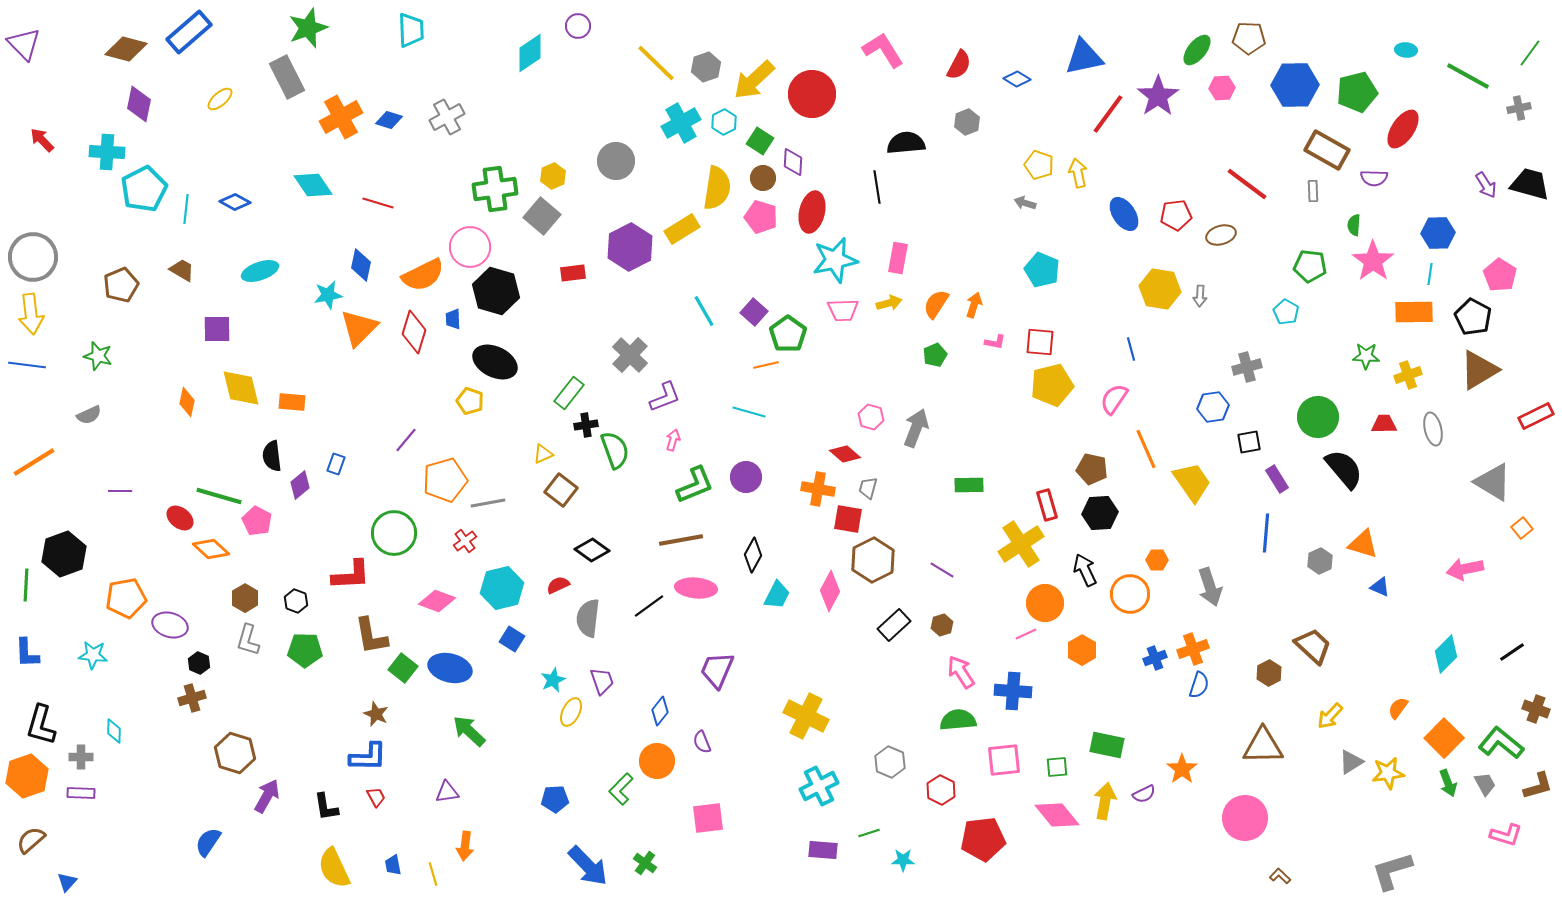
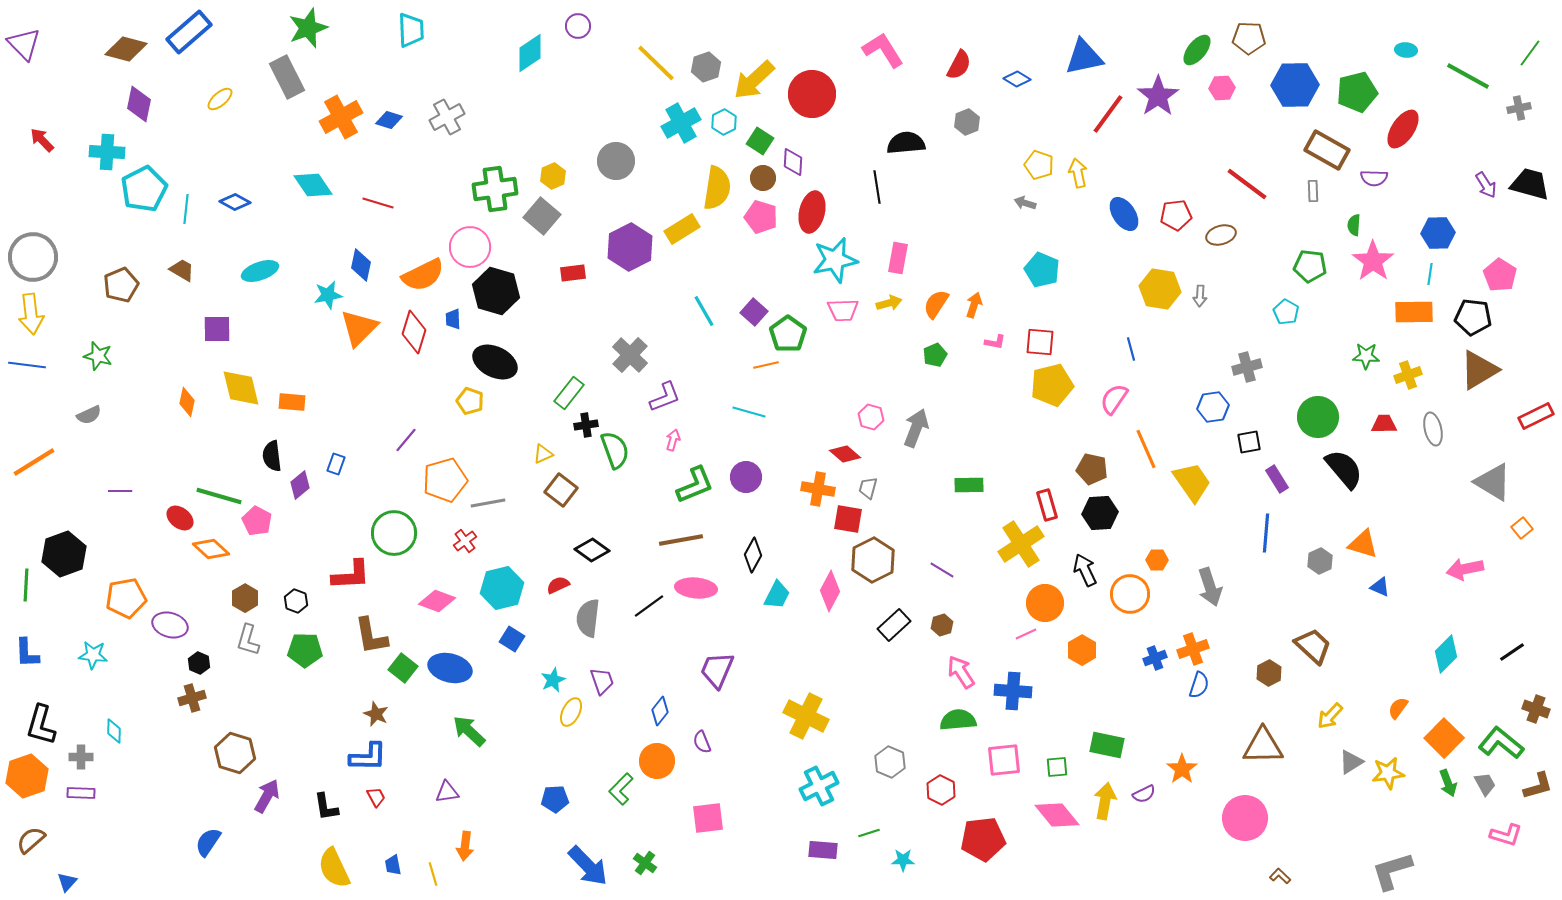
black pentagon at (1473, 317): rotated 21 degrees counterclockwise
